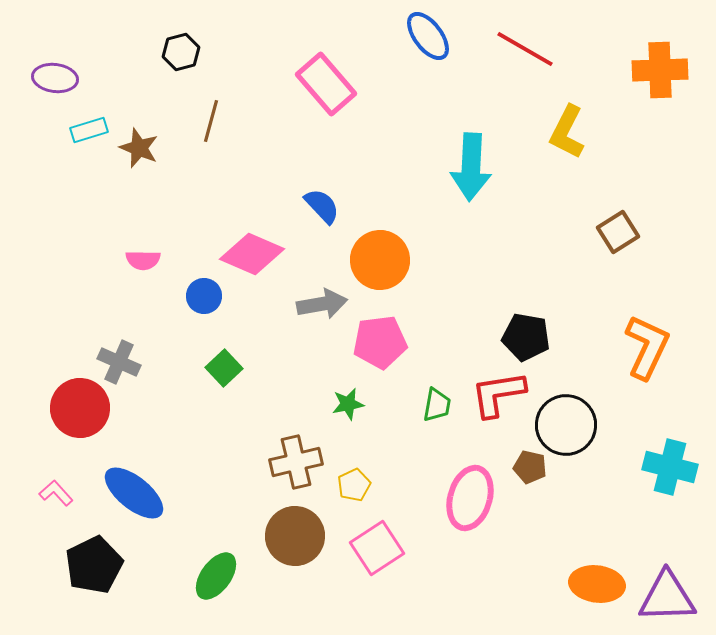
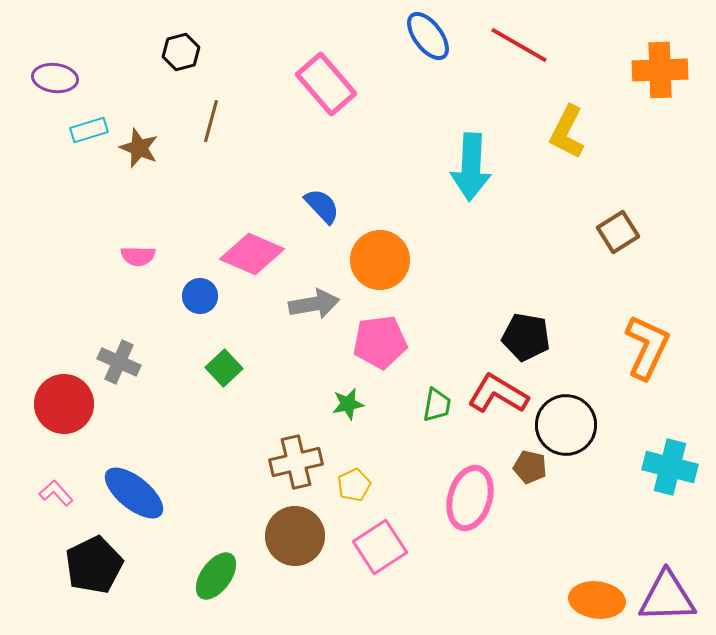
red line at (525, 49): moved 6 px left, 4 px up
pink semicircle at (143, 260): moved 5 px left, 4 px up
blue circle at (204, 296): moved 4 px left
gray arrow at (322, 304): moved 8 px left
red L-shape at (498, 394): rotated 40 degrees clockwise
red circle at (80, 408): moved 16 px left, 4 px up
pink square at (377, 548): moved 3 px right, 1 px up
orange ellipse at (597, 584): moved 16 px down
